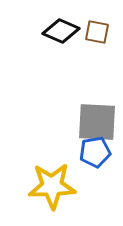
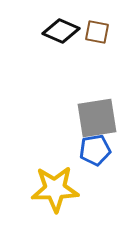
gray square: moved 4 px up; rotated 12 degrees counterclockwise
blue pentagon: moved 2 px up
yellow star: moved 3 px right, 3 px down
